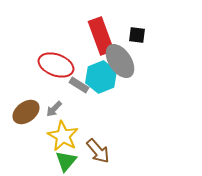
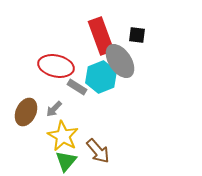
red ellipse: moved 1 px down; rotated 8 degrees counterclockwise
gray rectangle: moved 2 px left, 2 px down
brown ellipse: rotated 28 degrees counterclockwise
